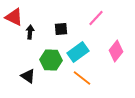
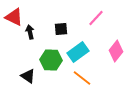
black arrow: rotated 16 degrees counterclockwise
